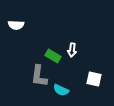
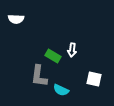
white semicircle: moved 6 px up
